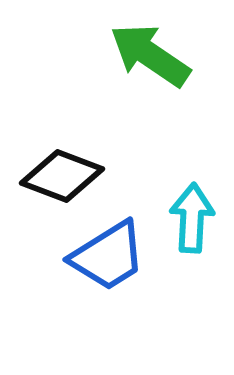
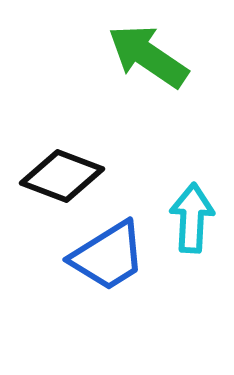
green arrow: moved 2 px left, 1 px down
